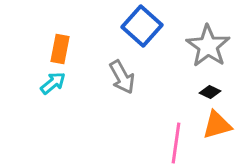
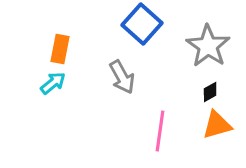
blue square: moved 2 px up
black diamond: rotated 55 degrees counterclockwise
pink line: moved 16 px left, 12 px up
